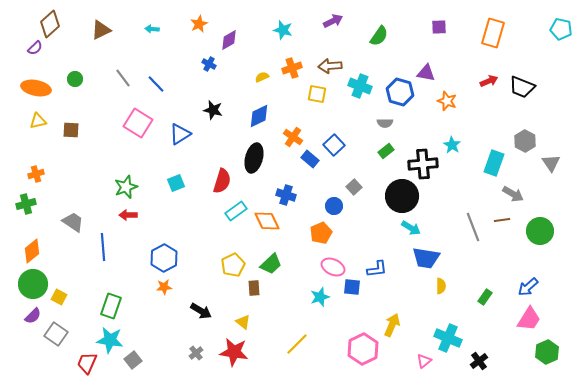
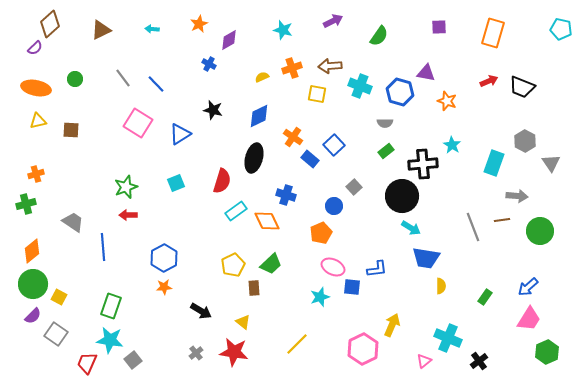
gray arrow at (513, 194): moved 4 px right, 2 px down; rotated 25 degrees counterclockwise
